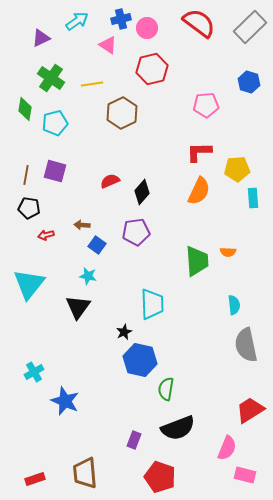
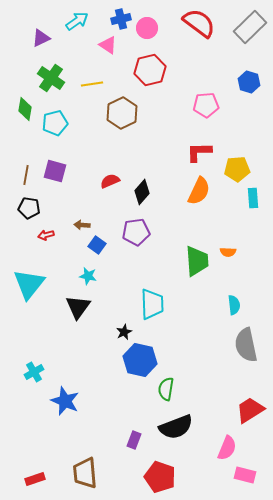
red hexagon at (152, 69): moved 2 px left, 1 px down
black semicircle at (178, 428): moved 2 px left, 1 px up
